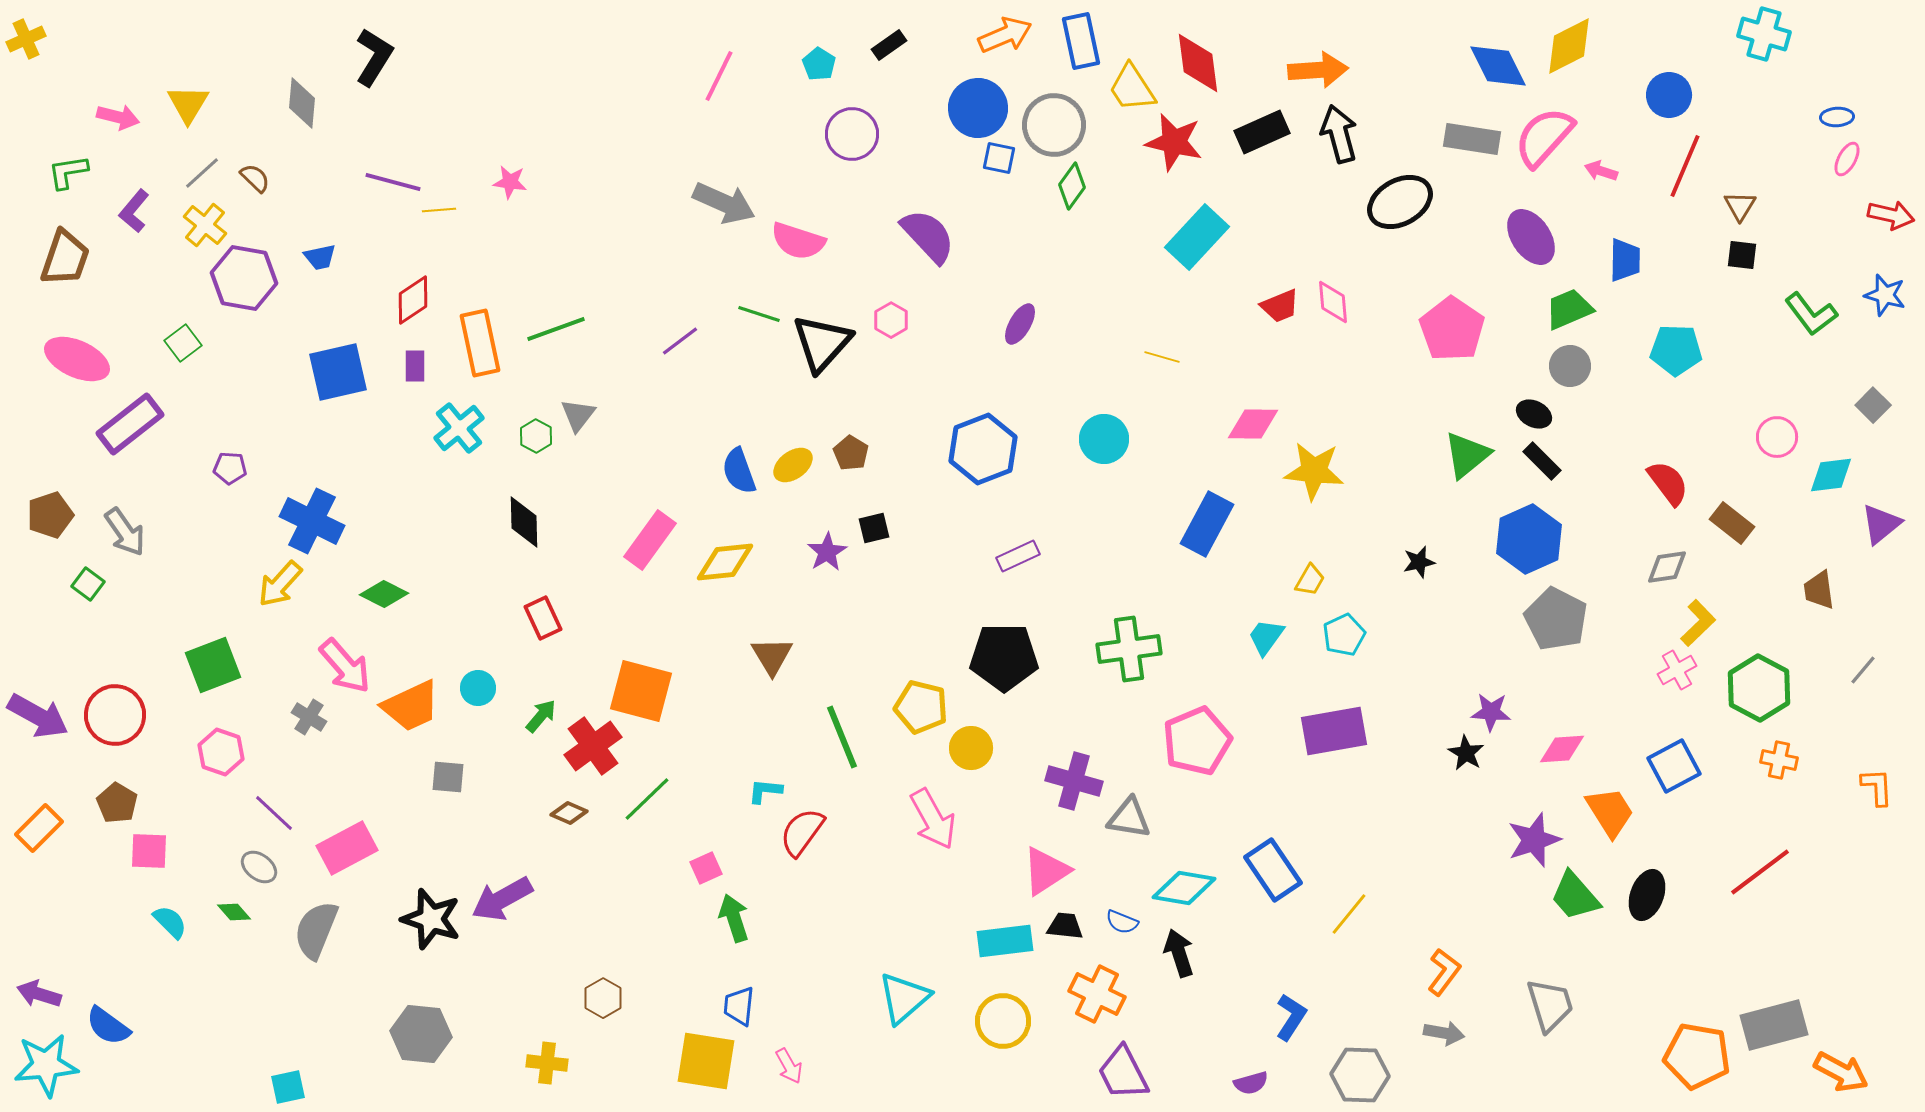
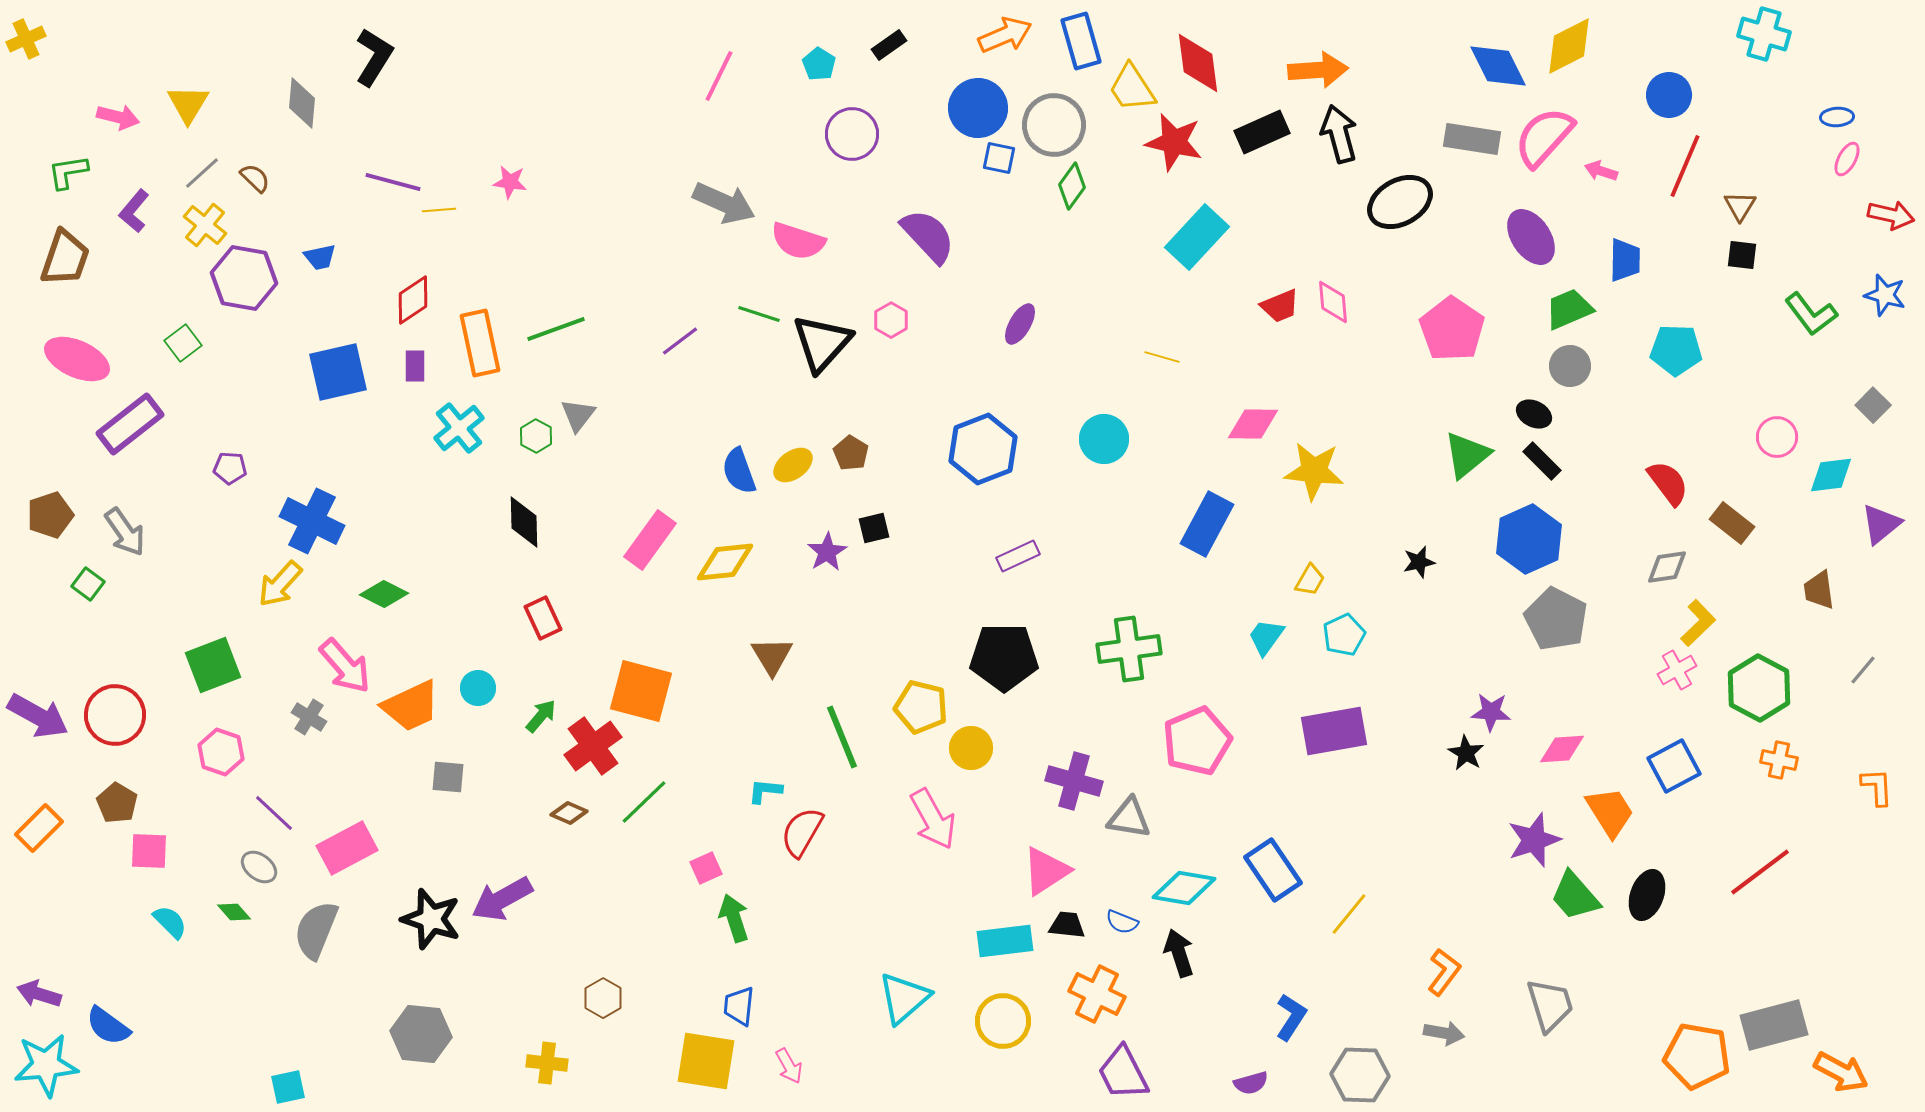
blue rectangle at (1081, 41): rotated 4 degrees counterclockwise
green line at (647, 799): moved 3 px left, 3 px down
red semicircle at (802, 832): rotated 6 degrees counterclockwise
black trapezoid at (1065, 926): moved 2 px right, 1 px up
